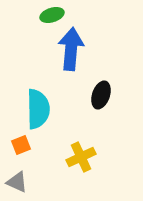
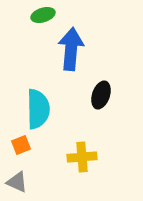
green ellipse: moved 9 px left
yellow cross: moved 1 px right; rotated 20 degrees clockwise
